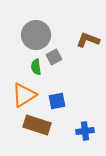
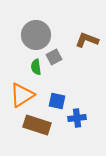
brown L-shape: moved 1 px left
orange triangle: moved 2 px left
blue square: rotated 24 degrees clockwise
blue cross: moved 8 px left, 13 px up
